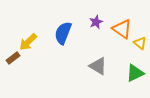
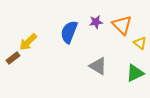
purple star: rotated 16 degrees clockwise
orange triangle: moved 4 px up; rotated 10 degrees clockwise
blue semicircle: moved 6 px right, 1 px up
